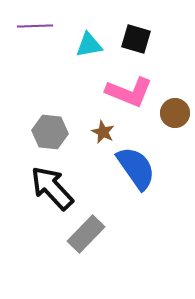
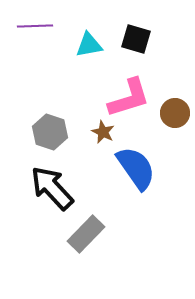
pink L-shape: moved 6 px down; rotated 39 degrees counterclockwise
gray hexagon: rotated 12 degrees clockwise
